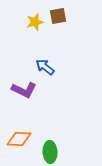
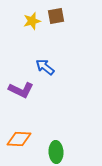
brown square: moved 2 px left
yellow star: moved 3 px left, 1 px up
purple L-shape: moved 3 px left
green ellipse: moved 6 px right
